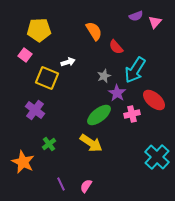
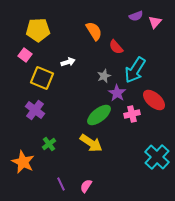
yellow pentagon: moved 1 px left
yellow square: moved 5 px left
